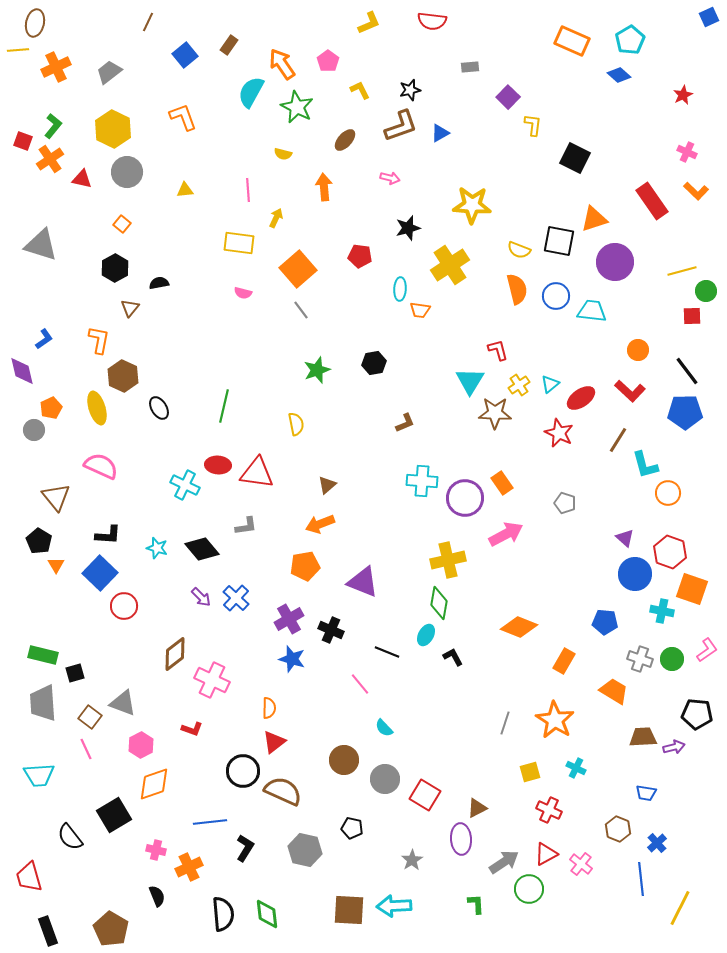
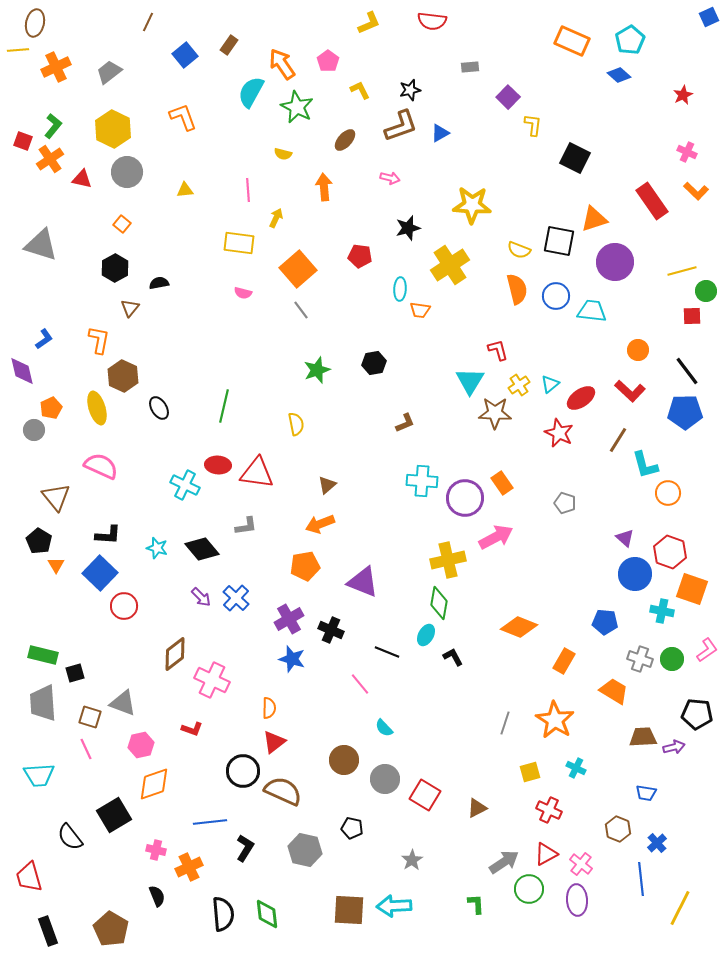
pink arrow at (506, 534): moved 10 px left, 3 px down
brown square at (90, 717): rotated 20 degrees counterclockwise
pink hexagon at (141, 745): rotated 15 degrees clockwise
purple ellipse at (461, 839): moved 116 px right, 61 px down
